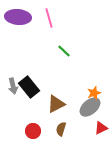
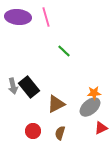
pink line: moved 3 px left, 1 px up
orange star: rotated 16 degrees clockwise
brown semicircle: moved 1 px left, 4 px down
